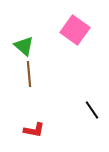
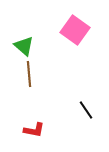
black line: moved 6 px left
